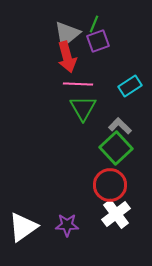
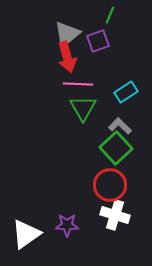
green line: moved 16 px right, 9 px up
cyan rectangle: moved 4 px left, 6 px down
white cross: moved 1 px left, 1 px down; rotated 36 degrees counterclockwise
white triangle: moved 3 px right, 7 px down
